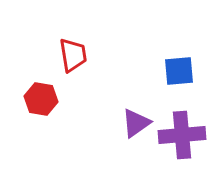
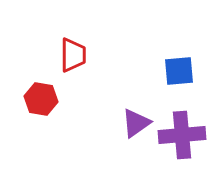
red trapezoid: rotated 9 degrees clockwise
